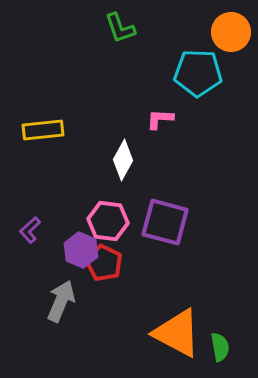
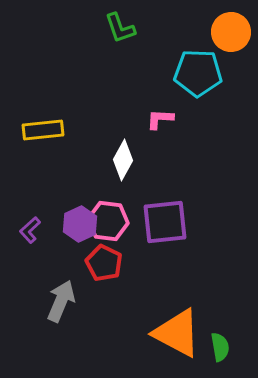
purple square: rotated 21 degrees counterclockwise
purple hexagon: moved 1 px left, 26 px up; rotated 12 degrees clockwise
